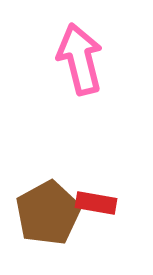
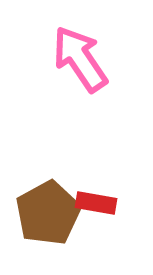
pink arrow: rotated 20 degrees counterclockwise
